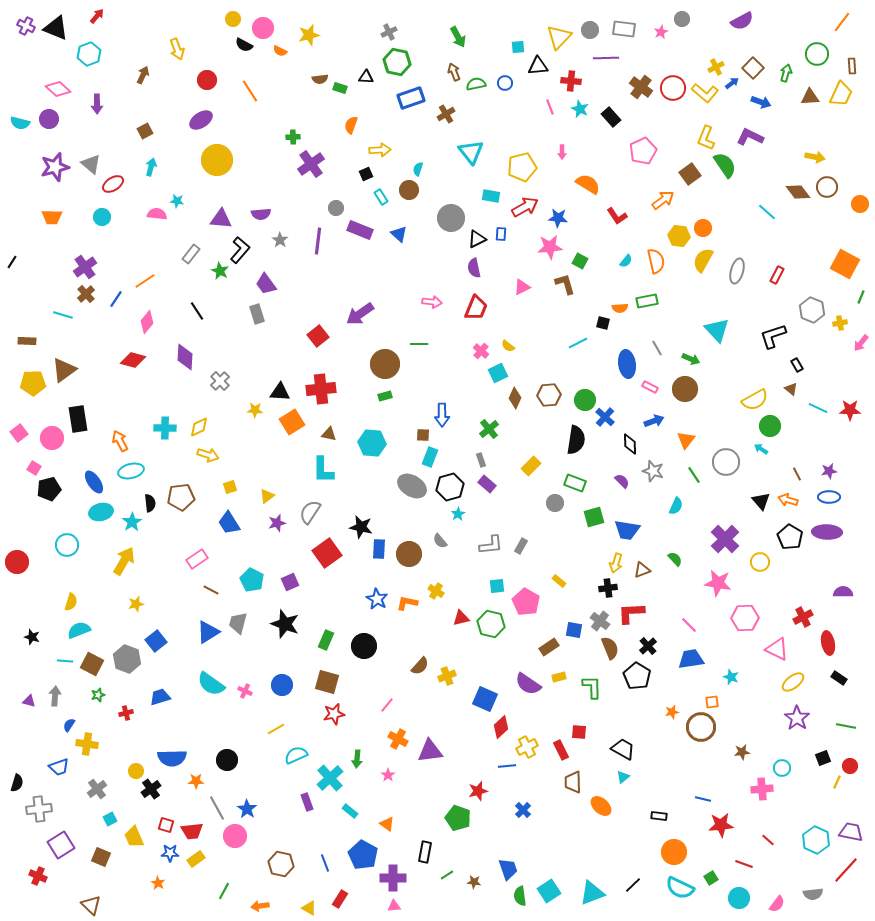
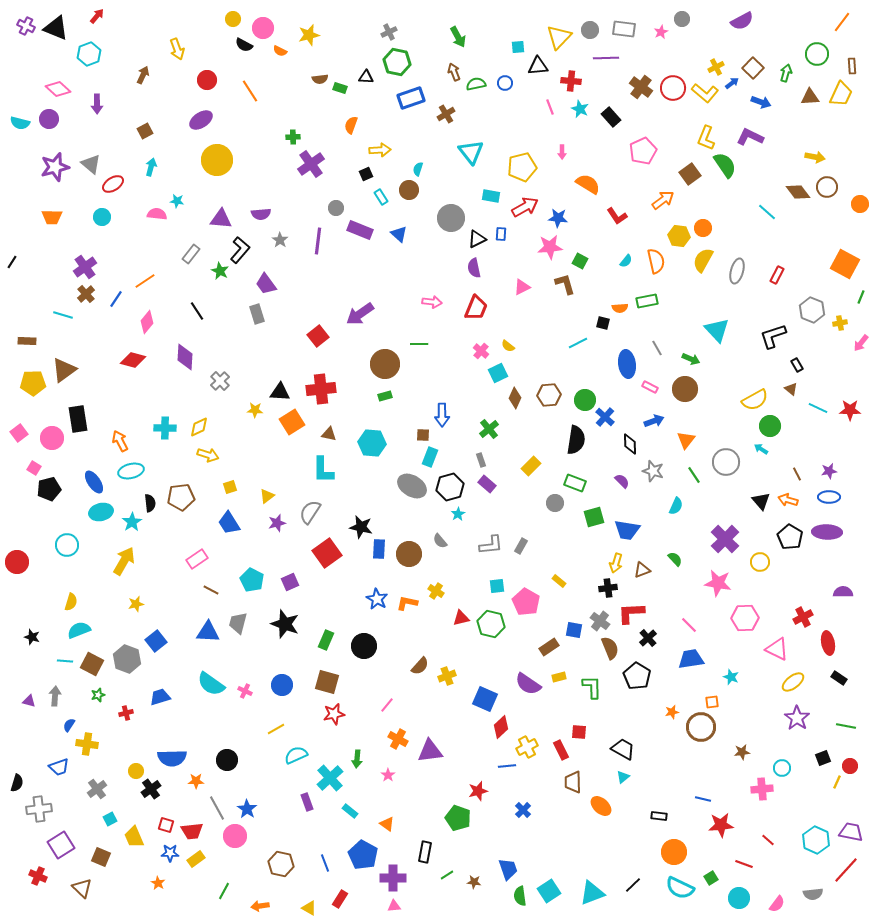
blue triangle at (208, 632): rotated 35 degrees clockwise
black cross at (648, 646): moved 8 px up
brown triangle at (91, 905): moved 9 px left, 17 px up
